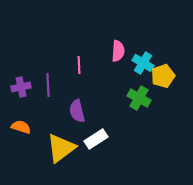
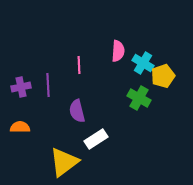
orange semicircle: moved 1 px left; rotated 18 degrees counterclockwise
yellow triangle: moved 3 px right, 14 px down
